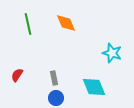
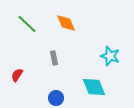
green line: moved 1 px left; rotated 35 degrees counterclockwise
cyan star: moved 2 px left, 3 px down
gray rectangle: moved 20 px up
